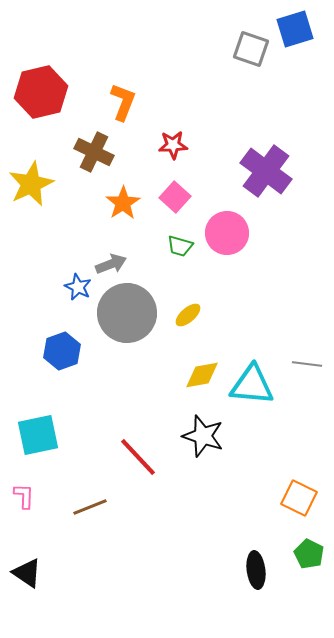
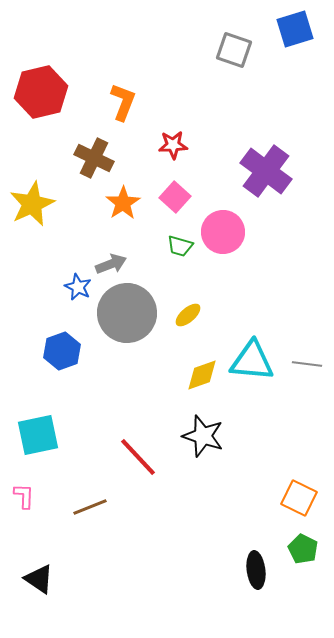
gray square: moved 17 px left, 1 px down
brown cross: moved 6 px down
yellow star: moved 1 px right, 20 px down
pink circle: moved 4 px left, 1 px up
yellow diamond: rotated 9 degrees counterclockwise
cyan triangle: moved 24 px up
green pentagon: moved 6 px left, 5 px up
black triangle: moved 12 px right, 6 px down
